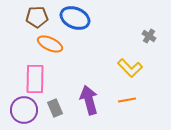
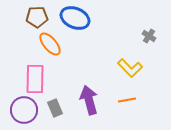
orange ellipse: rotated 25 degrees clockwise
